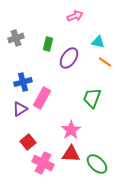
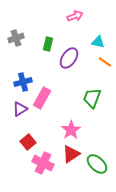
red triangle: rotated 36 degrees counterclockwise
